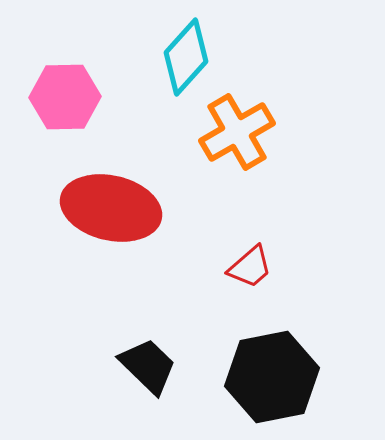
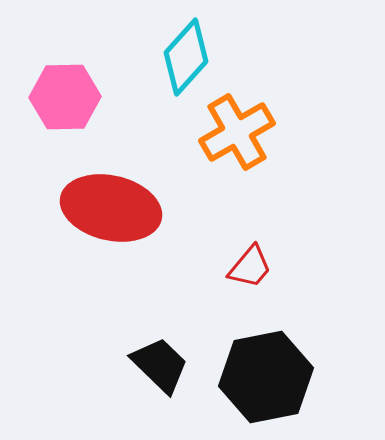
red trapezoid: rotated 9 degrees counterclockwise
black trapezoid: moved 12 px right, 1 px up
black hexagon: moved 6 px left
